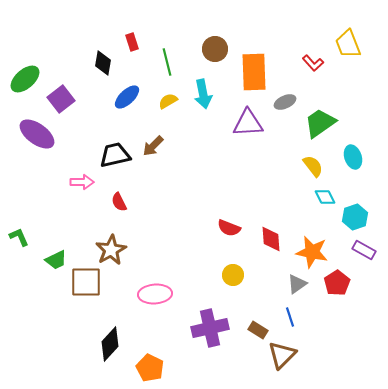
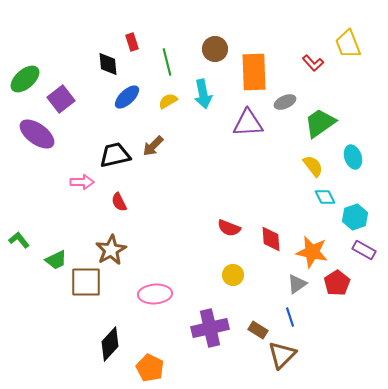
black diamond at (103, 63): moved 5 px right, 1 px down; rotated 15 degrees counterclockwise
green L-shape at (19, 237): moved 3 px down; rotated 15 degrees counterclockwise
